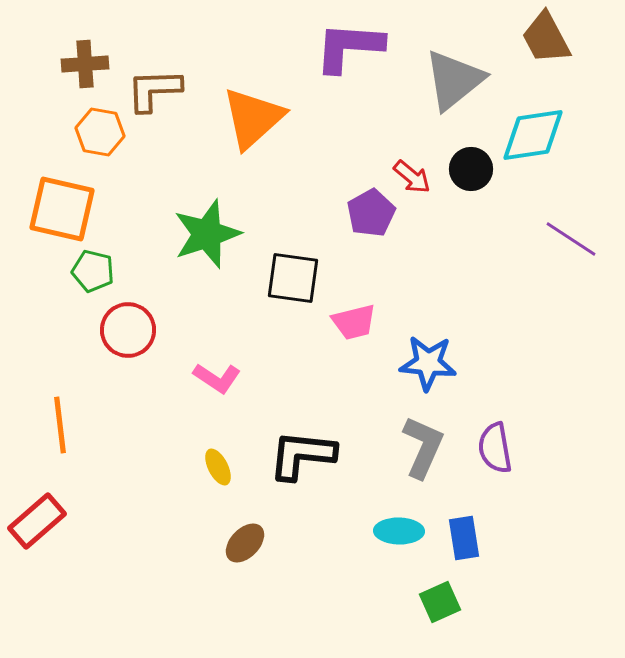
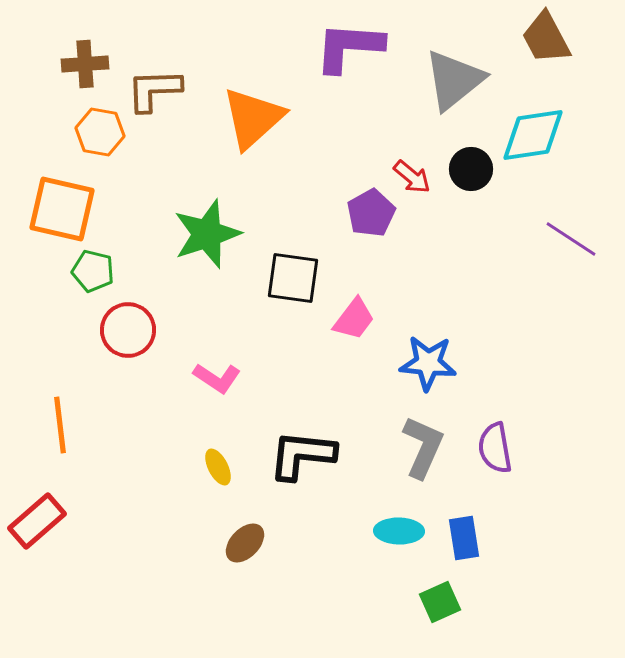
pink trapezoid: moved 3 px up; rotated 39 degrees counterclockwise
